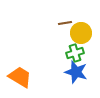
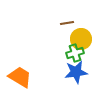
brown line: moved 2 px right
yellow circle: moved 6 px down
blue star: rotated 25 degrees counterclockwise
